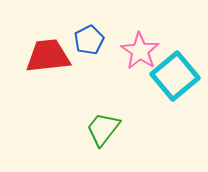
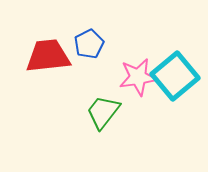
blue pentagon: moved 4 px down
pink star: moved 2 px left, 26 px down; rotated 30 degrees clockwise
green trapezoid: moved 17 px up
